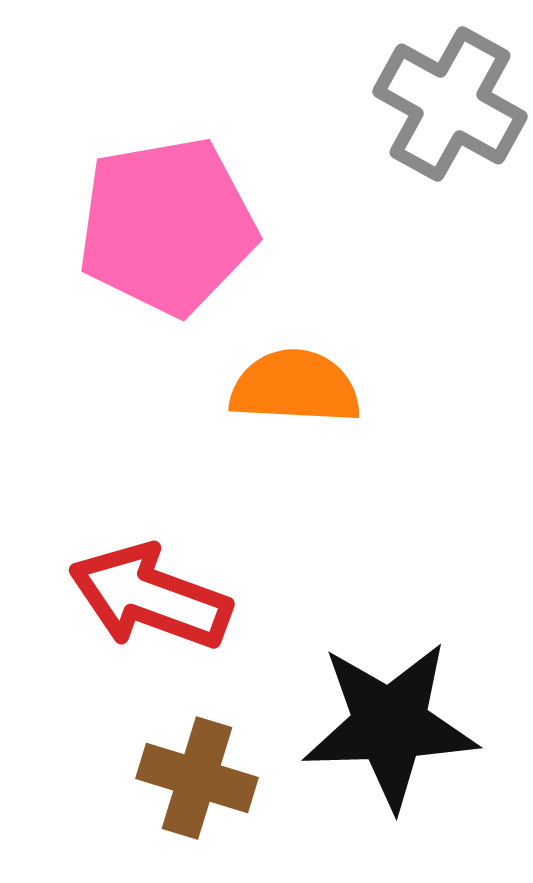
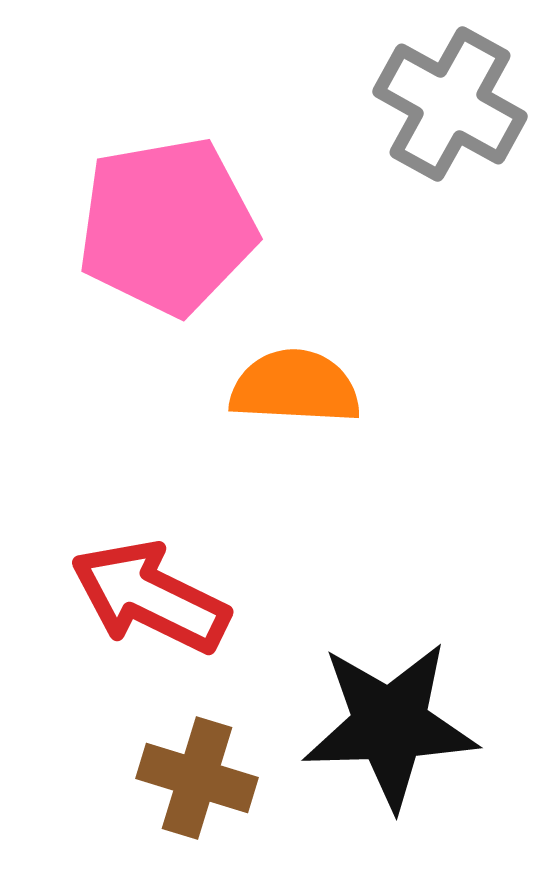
red arrow: rotated 6 degrees clockwise
